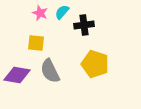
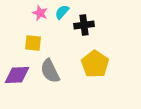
yellow square: moved 3 px left
yellow pentagon: rotated 16 degrees clockwise
purple diamond: rotated 12 degrees counterclockwise
